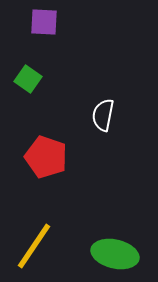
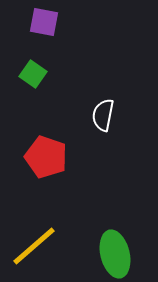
purple square: rotated 8 degrees clockwise
green square: moved 5 px right, 5 px up
yellow line: rotated 15 degrees clockwise
green ellipse: rotated 63 degrees clockwise
